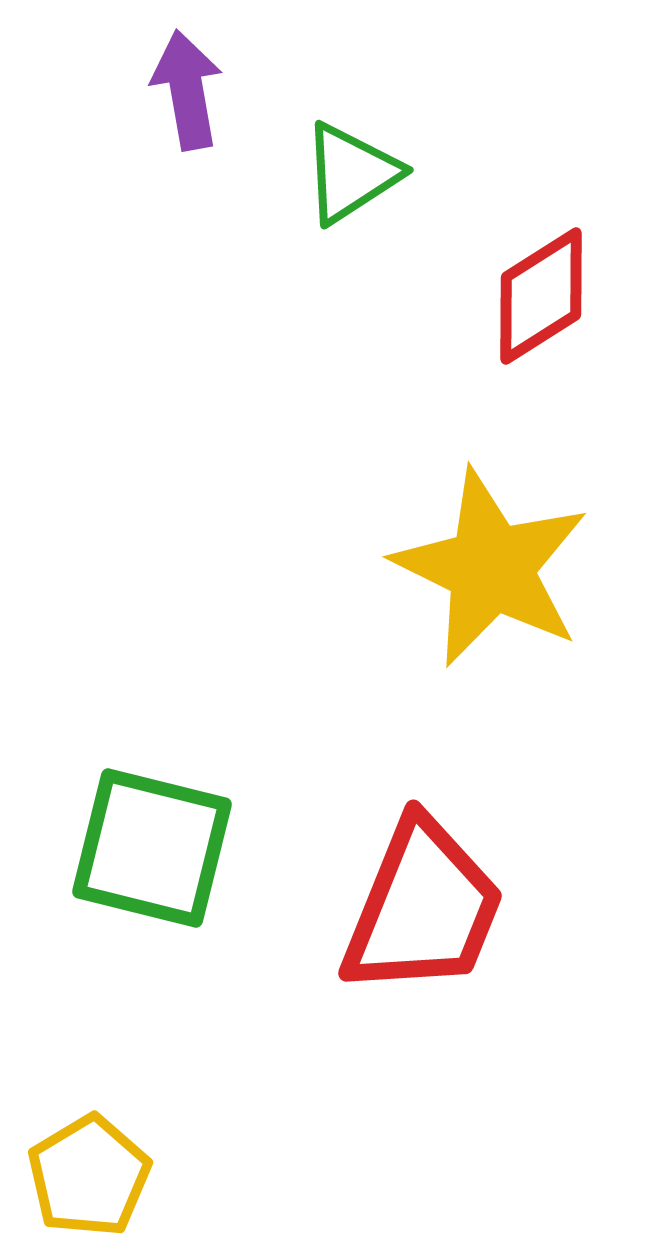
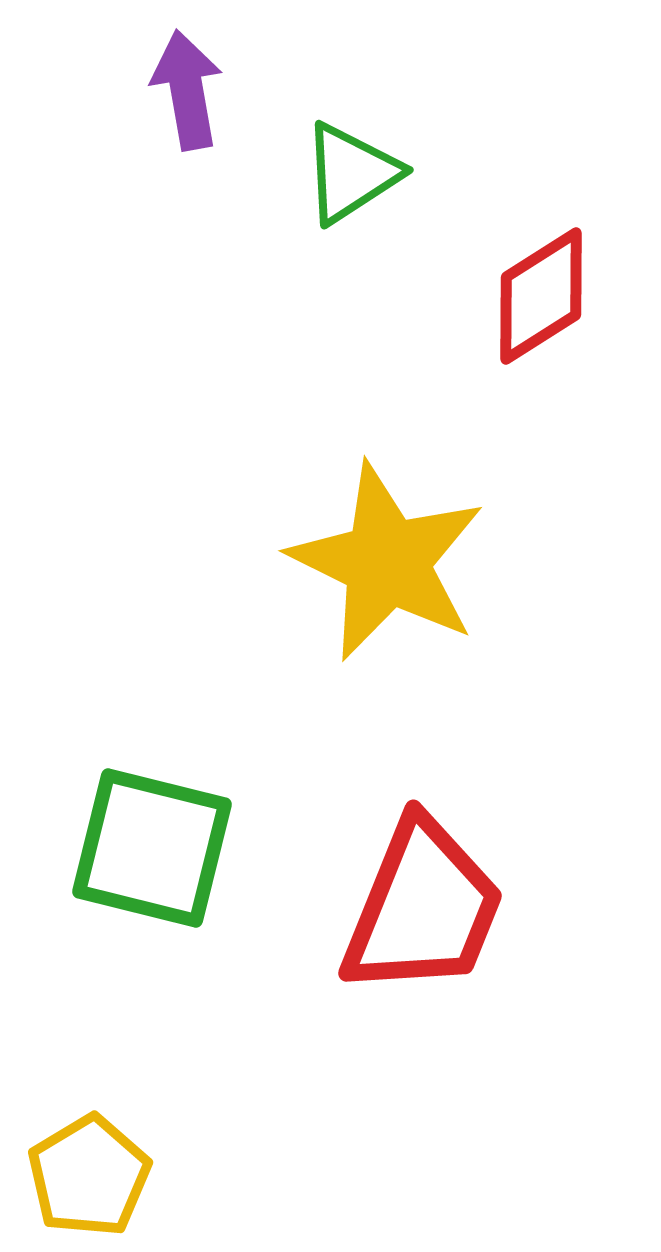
yellow star: moved 104 px left, 6 px up
